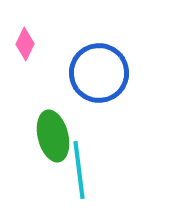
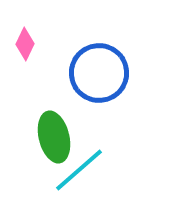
green ellipse: moved 1 px right, 1 px down
cyan line: rotated 56 degrees clockwise
